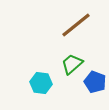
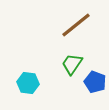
green trapezoid: rotated 15 degrees counterclockwise
cyan hexagon: moved 13 px left
